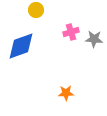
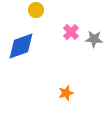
pink cross: rotated 28 degrees counterclockwise
orange star: rotated 14 degrees counterclockwise
